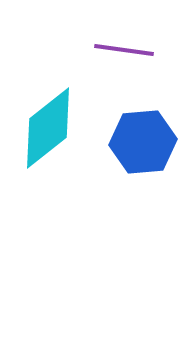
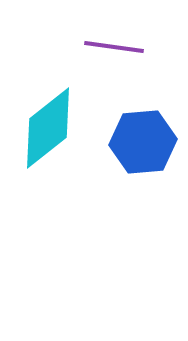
purple line: moved 10 px left, 3 px up
